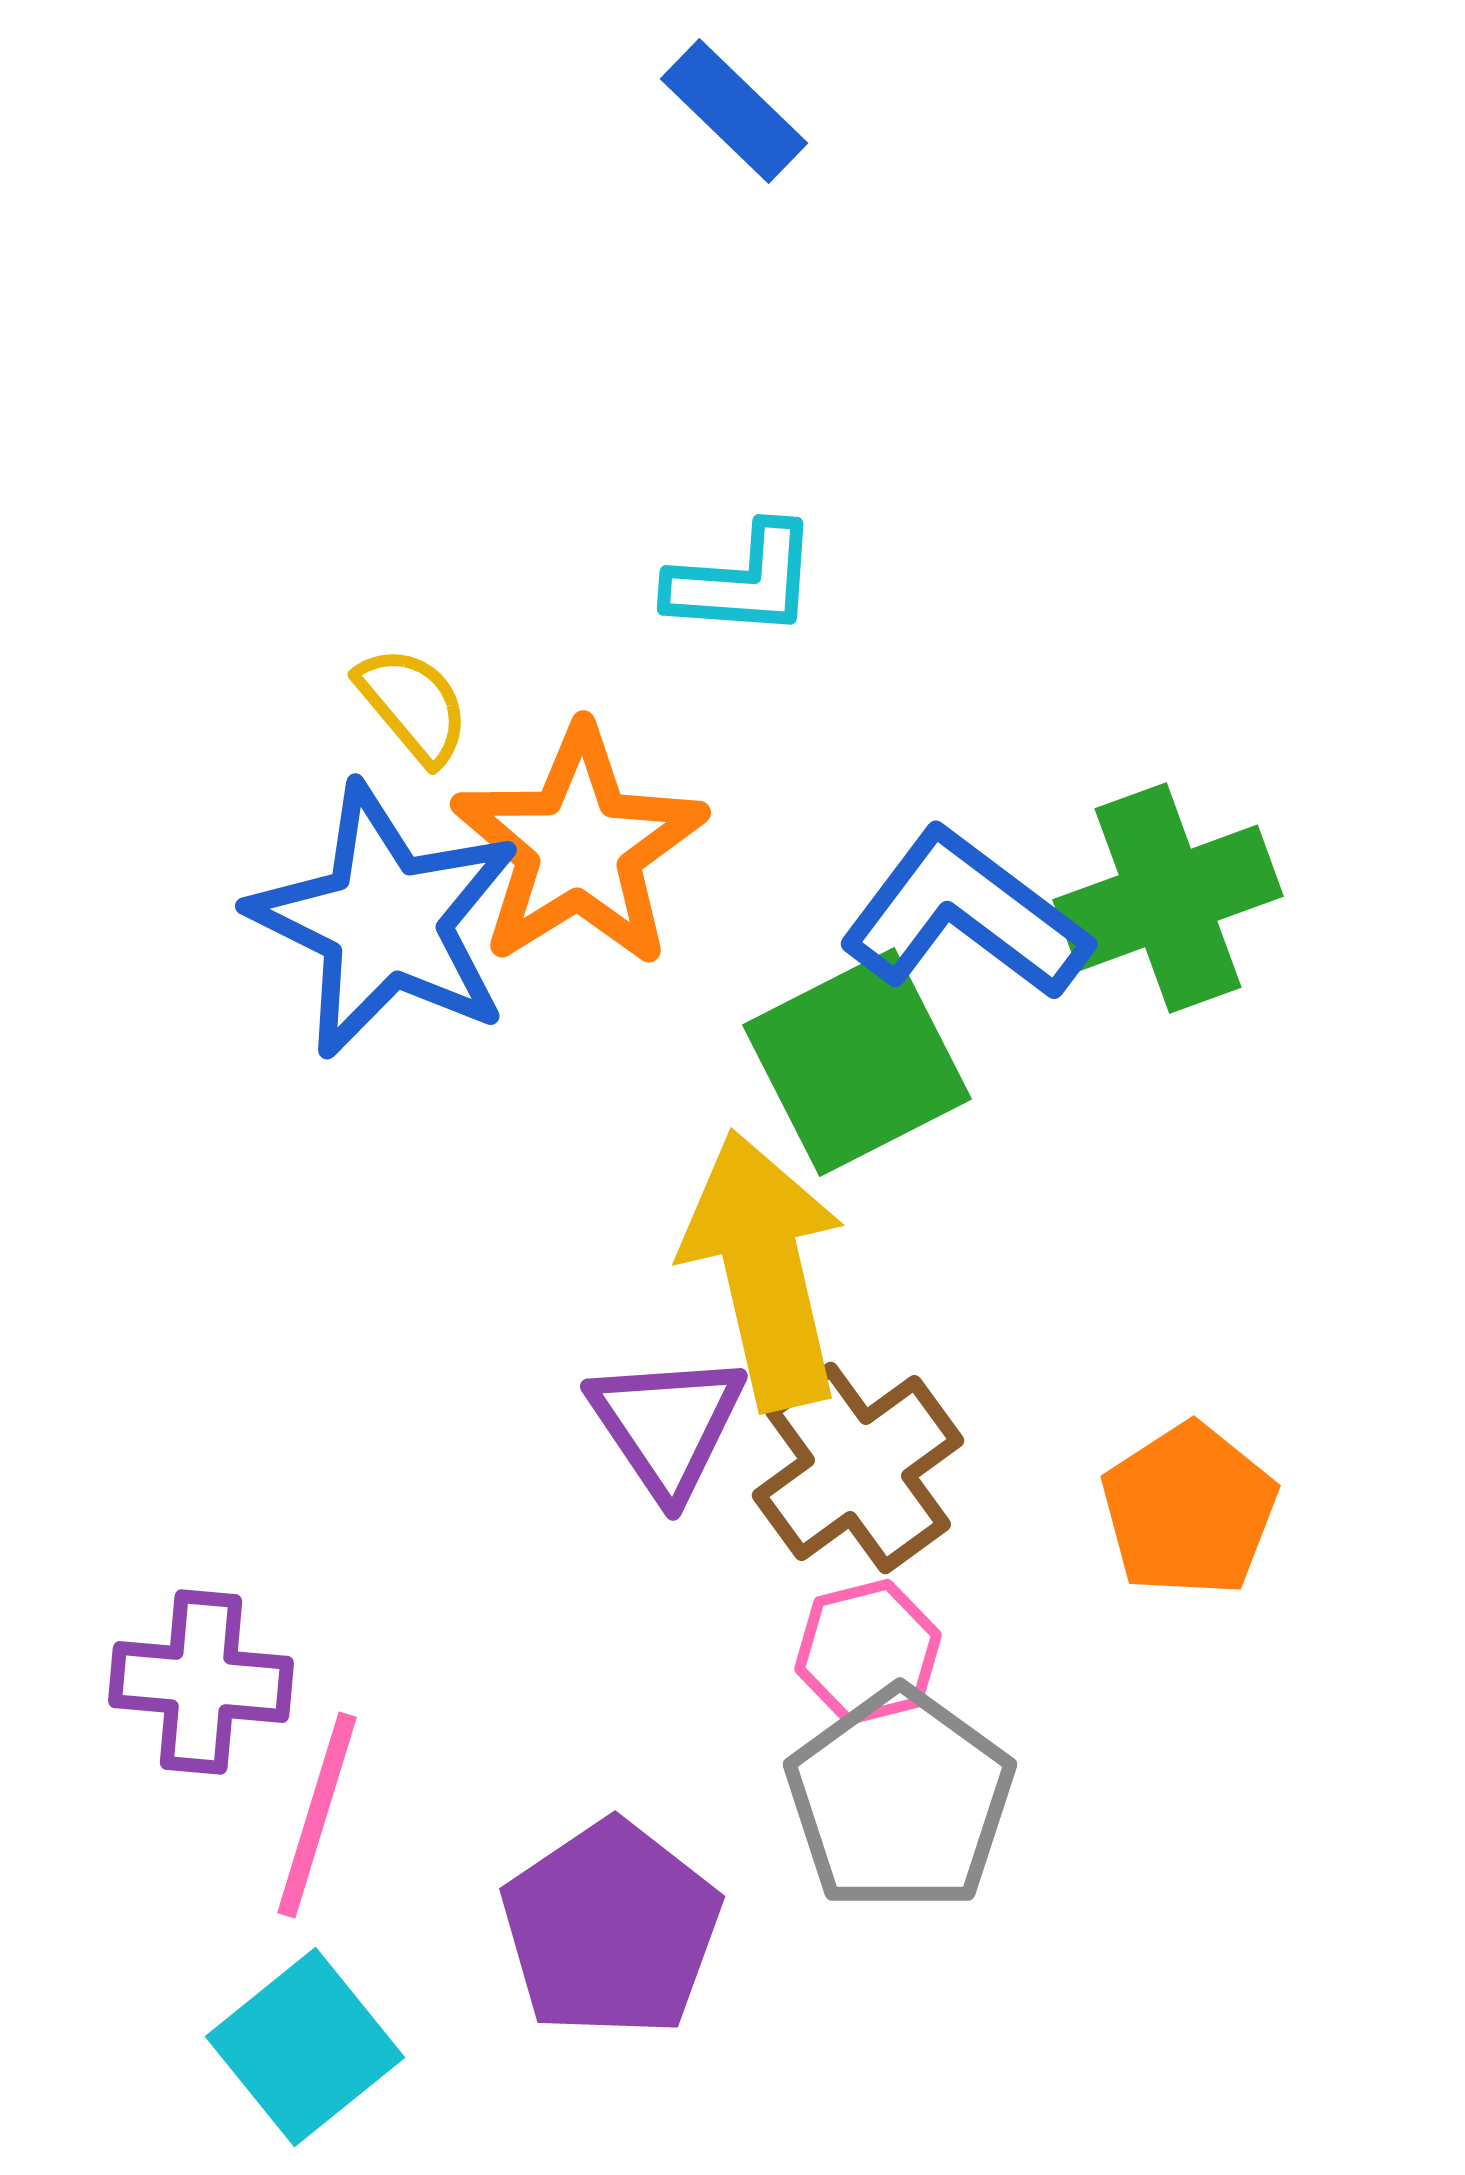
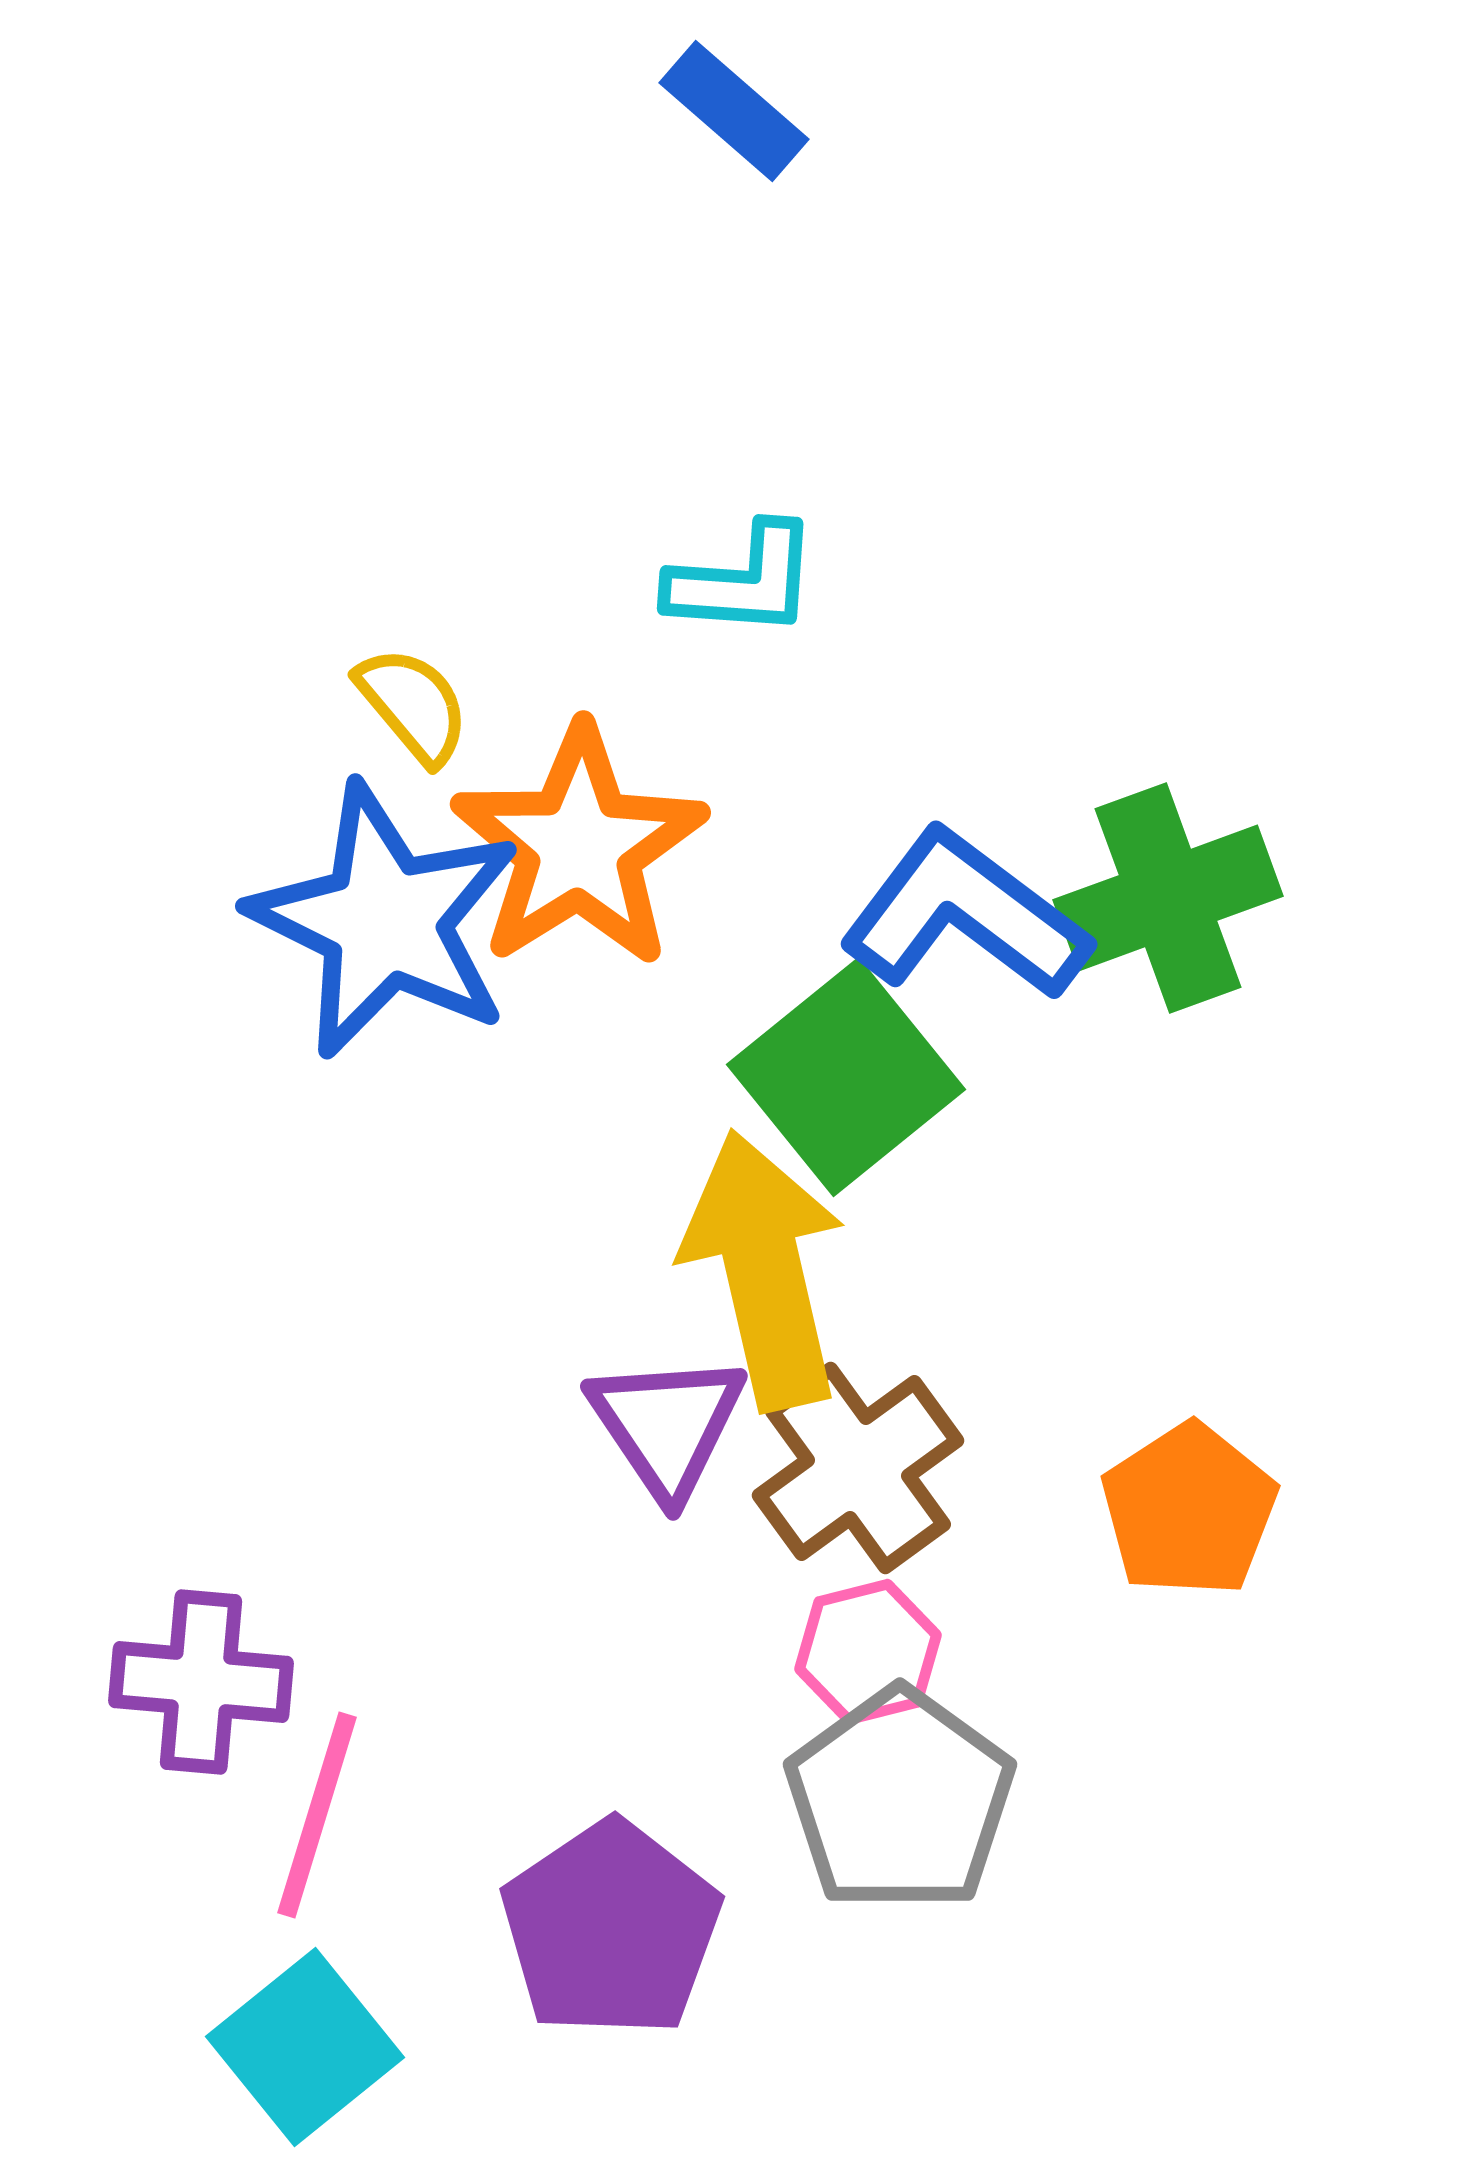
blue rectangle: rotated 3 degrees counterclockwise
green square: moved 11 px left, 15 px down; rotated 12 degrees counterclockwise
